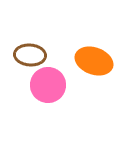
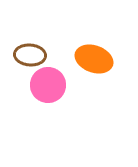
orange ellipse: moved 2 px up
